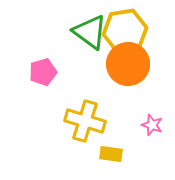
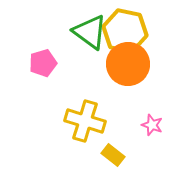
yellow hexagon: rotated 21 degrees clockwise
pink pentagon: moved 9 px up
yellow rectangle: moved 2 px right, 1 px down; rotated 30 degrees clockwise
